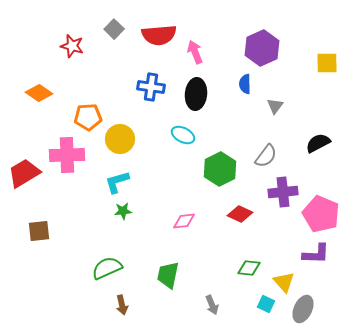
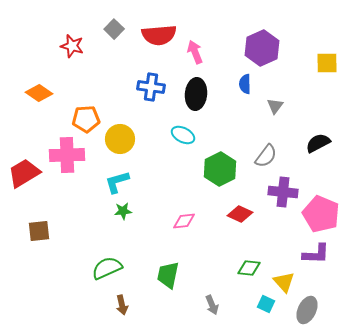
orange pentagon: moved 2 px left, 2 px down
purple cross: rotated 12 degrees clockwise
gray ellipse: moved 4 px right, 1 px down
